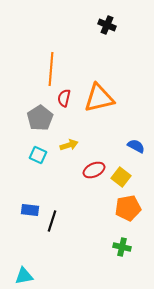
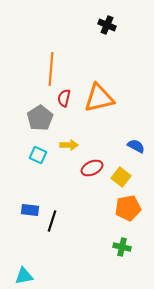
yellow arrow: rotated 18 degrees clockwise
red ellipse: moved 2 px left, 2 px up
